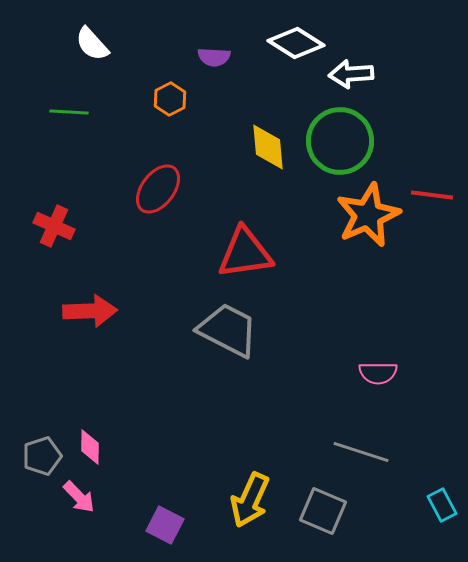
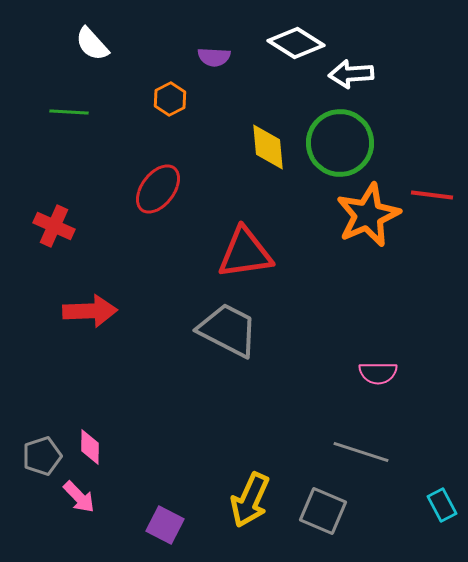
green circle: moved 2 px down
